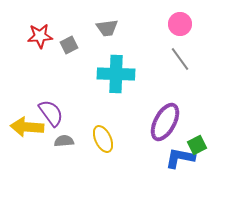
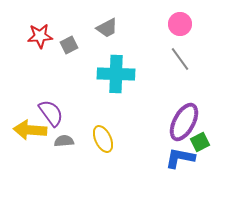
gray trapezoid: rotated 20 degrees counterclockwise
purple ellipse: moved 19 px right
yellow arrow: moved 3 px right, 3 px down
green square: moved 3 px right, 3 px up
